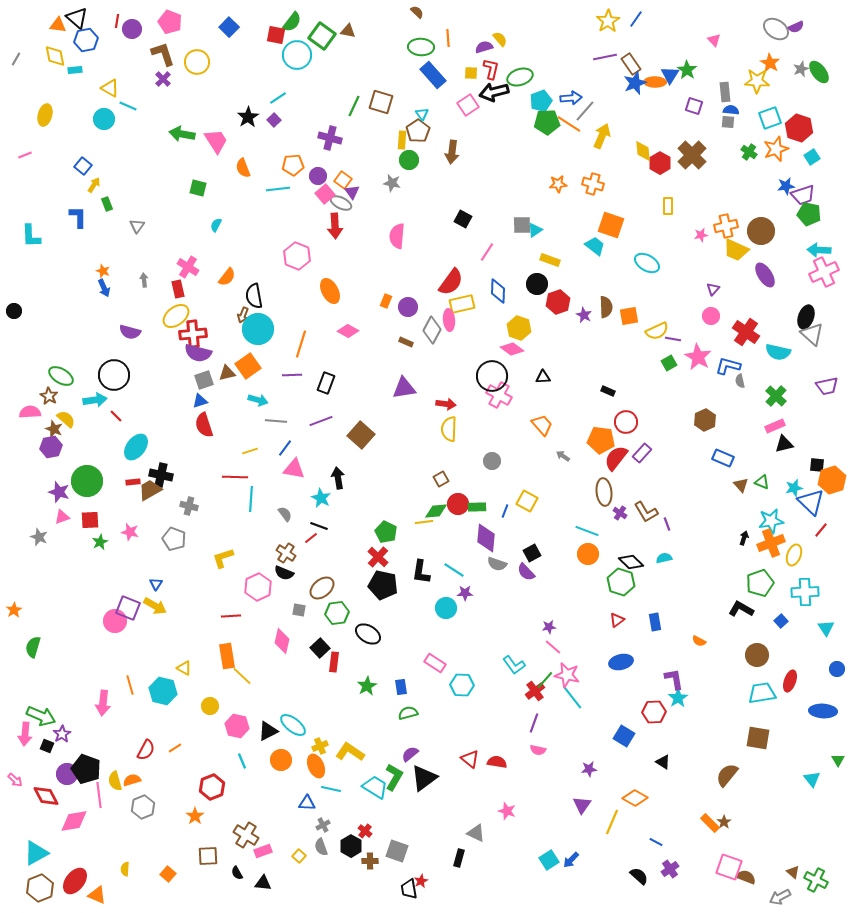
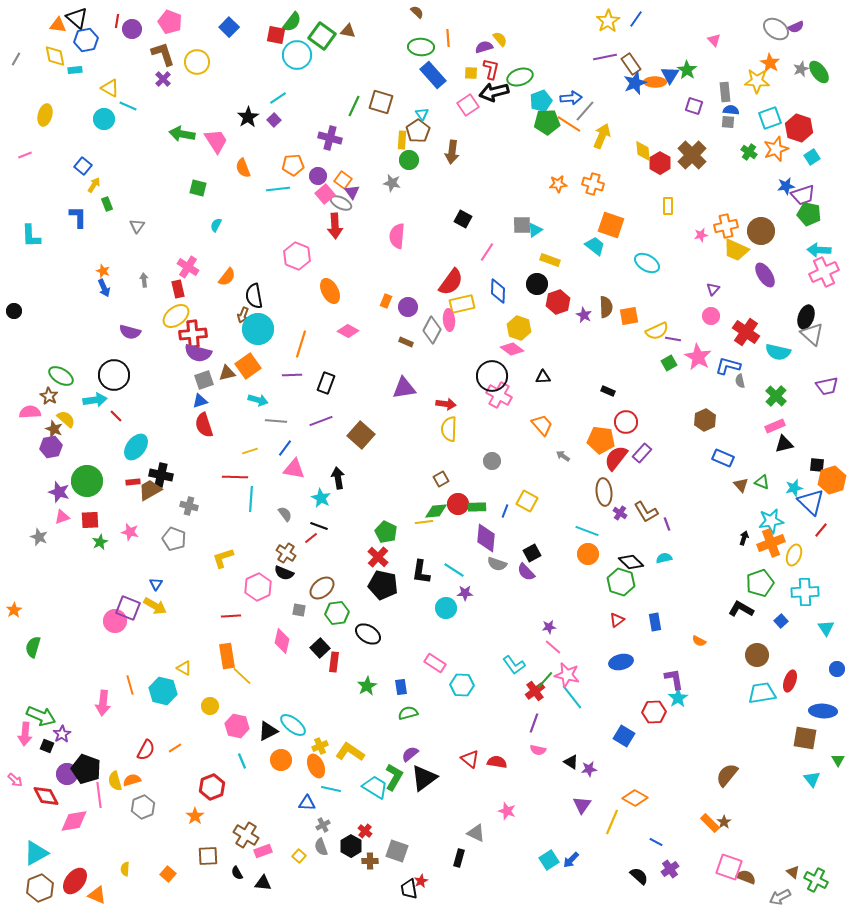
brown square at (758, 738): moved 47 px right
black triangle at (663, 762): moved 92 px left
